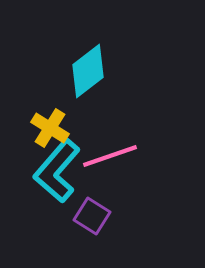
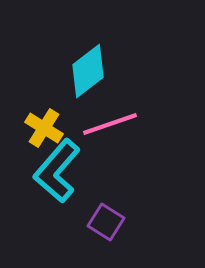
yellow cross: moved 6 px left
pink line: moved 32 px up
purple square: moved 14 px right, 6 px down
